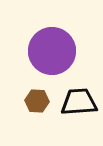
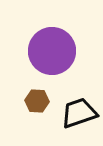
black trapezoid: moved 11 px down; rotated 15 degrees counterclockwise
